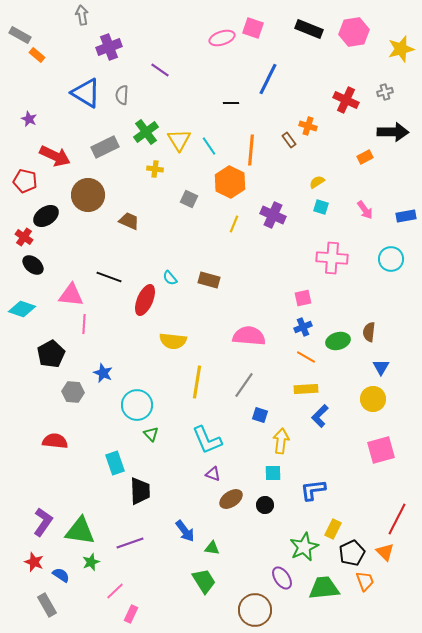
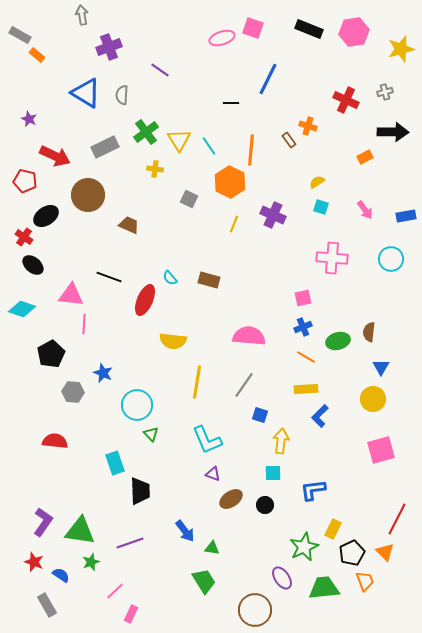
brown trapezoid at (129, 221): moved 4 px down
